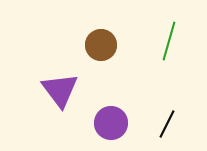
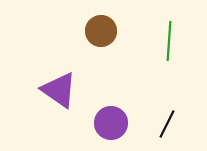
green line: rotated 12 degrees counterclockwise
brown circle: moved 14 px up
purple triangle: moved 1 px left; rotated 18 degrees counterclockwise
